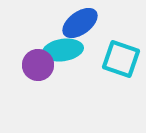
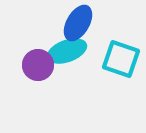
blue ellipse: moved 2 px left; rotated 24 degrees counterclockwise
cyan ellipse: moved 4 px right, 1 px down; rotated 12 degrees counterclockwise
